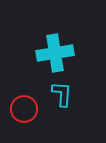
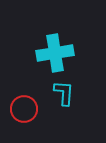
cyan L-shape: moved 2 px right, 1 px up
